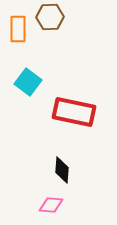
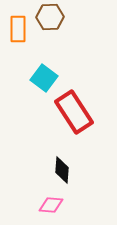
cyan square: moved 16 px right, 4 px up
red rectangle: rotated 45 degrees clockwise
